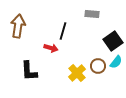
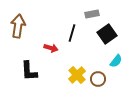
gray rectangle: rotated 16 degrees counterclockwise
black line: moved 9 px right, 2 px down
black square: moved 6 px left, 7 px up
cyan semicircle: moved 1 px up
brown circle: moved 13 px down
yellow cross: moved 2 px down
